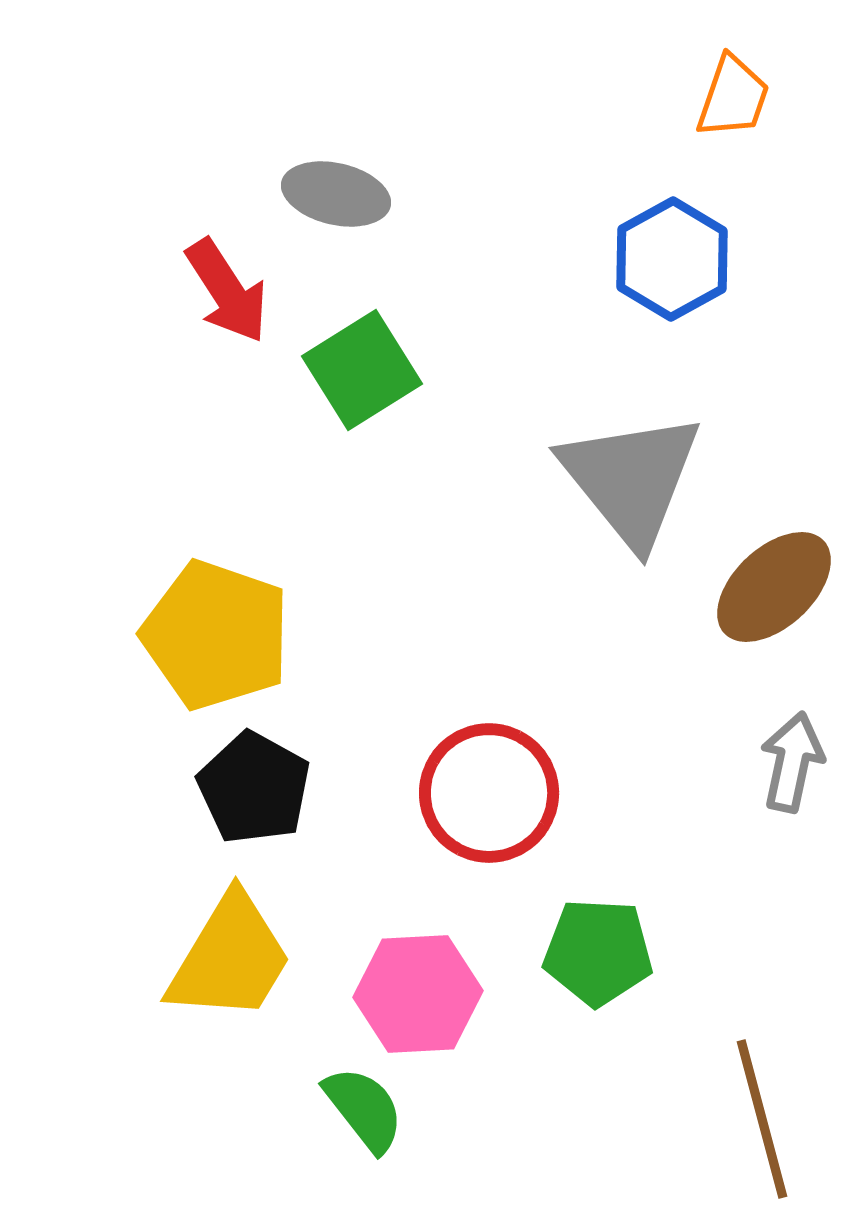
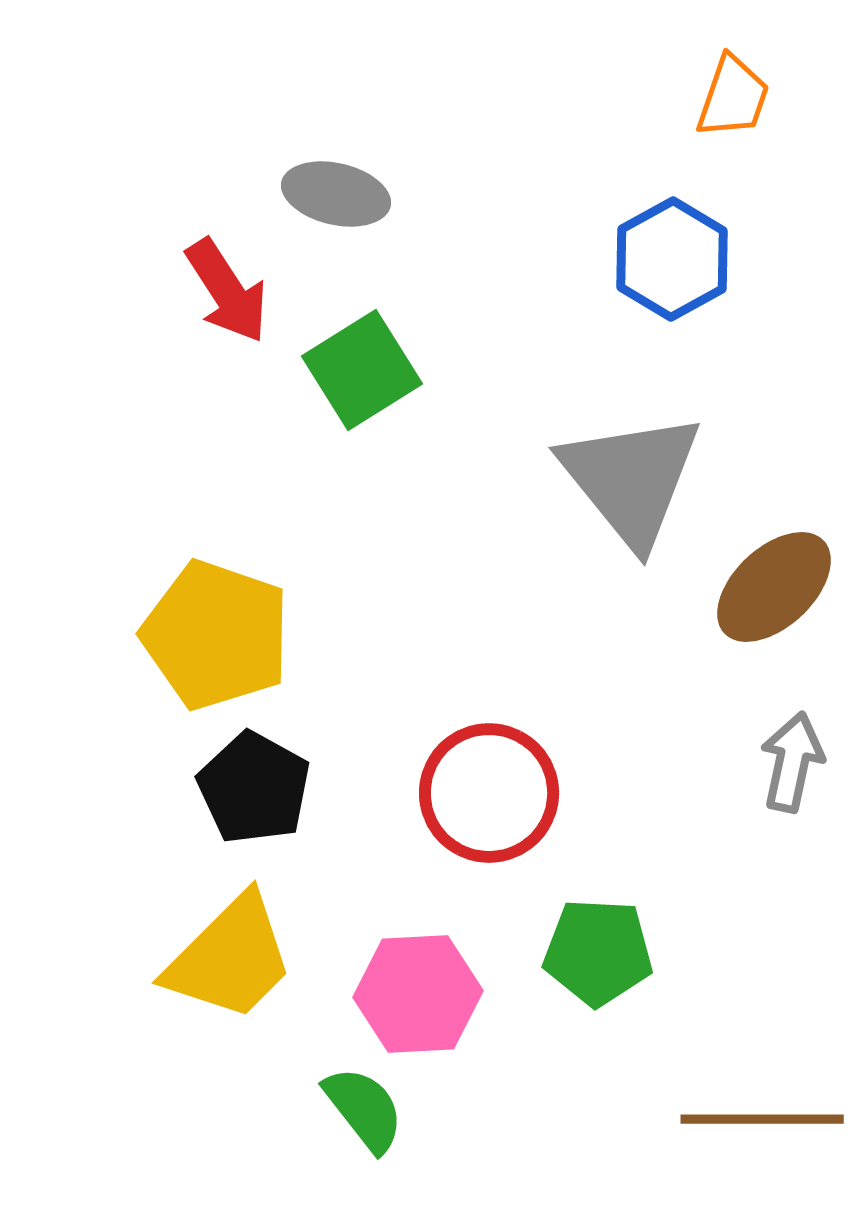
yellow trapezoid: rotated 14 degrees clockwise
brown line: rotated 75 degrees counterclockwise
